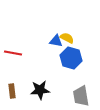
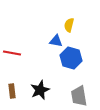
yellow semicircle: moved 2 px right, 13 px up; rotated 104 degrees counterclockwise
red line: moved 1 px left
black star: rotated 18 degrees counterclockwise
gray trapezoid: moved 2 px left
